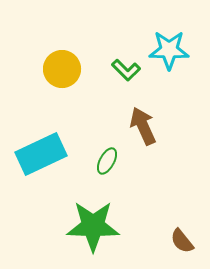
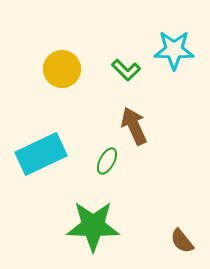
cyan star: moved 5 px right
brown arrow: moved 9 px left
